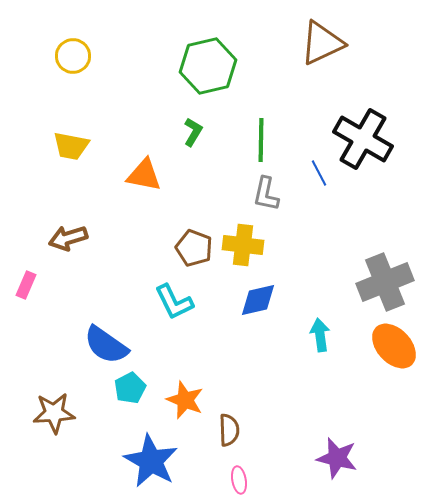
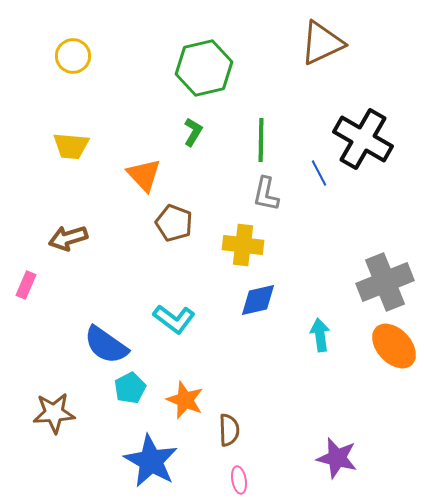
green hexagon: moved 4 px left, 2 px down
yellow trapezoid: rotated 6 degrees counterclockwise
orange triangle: rotated 36 degrees clockwise
brown pentagon: moved 20 px left, 25 px up
cyan L-shape: moved 17 px down; rotated 27 degrees counterclockwise
